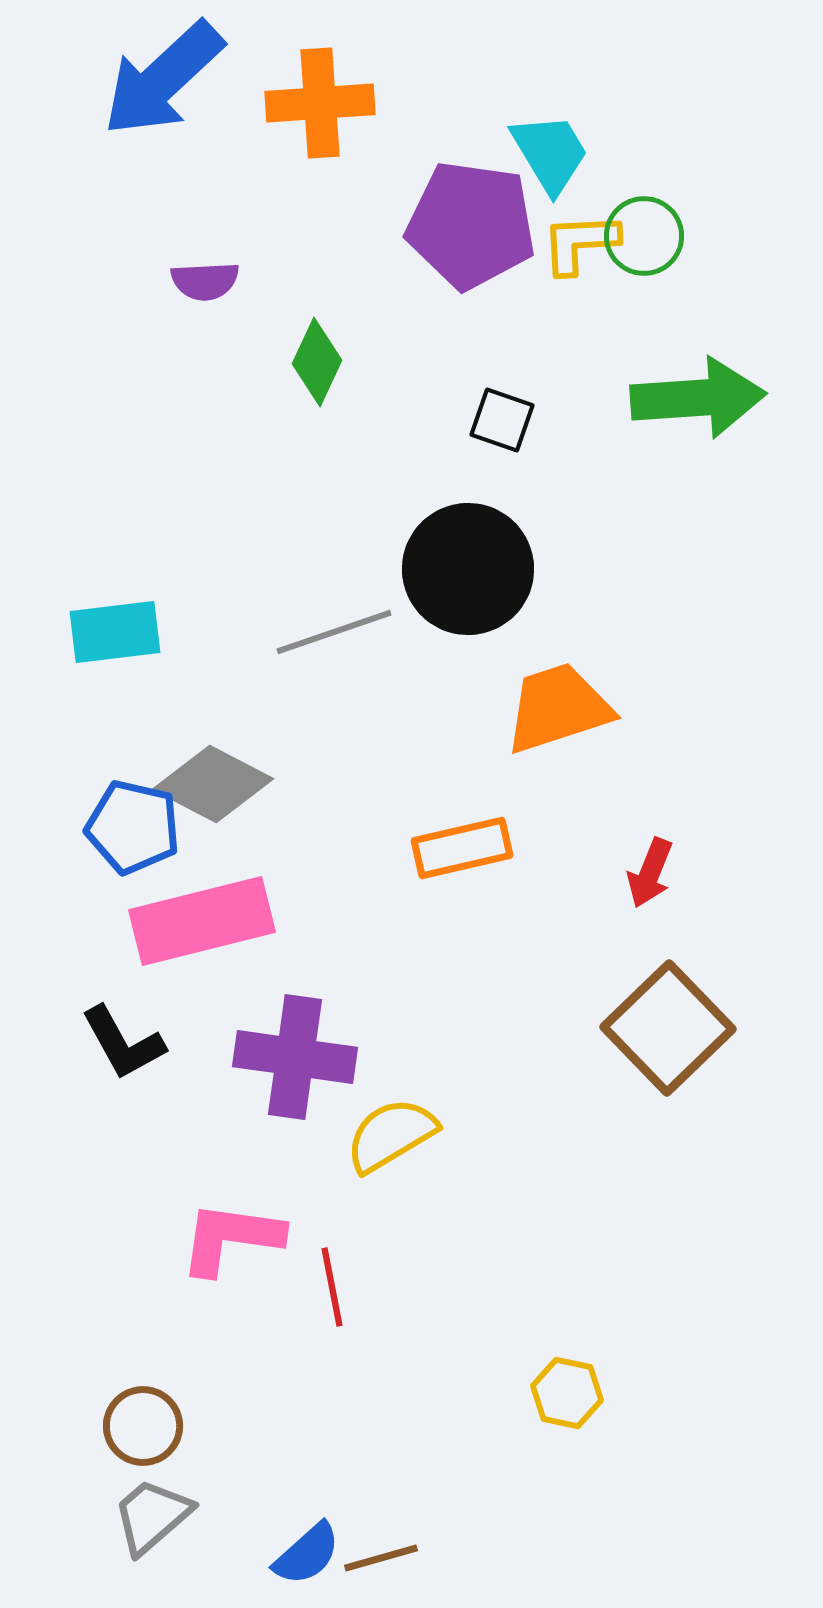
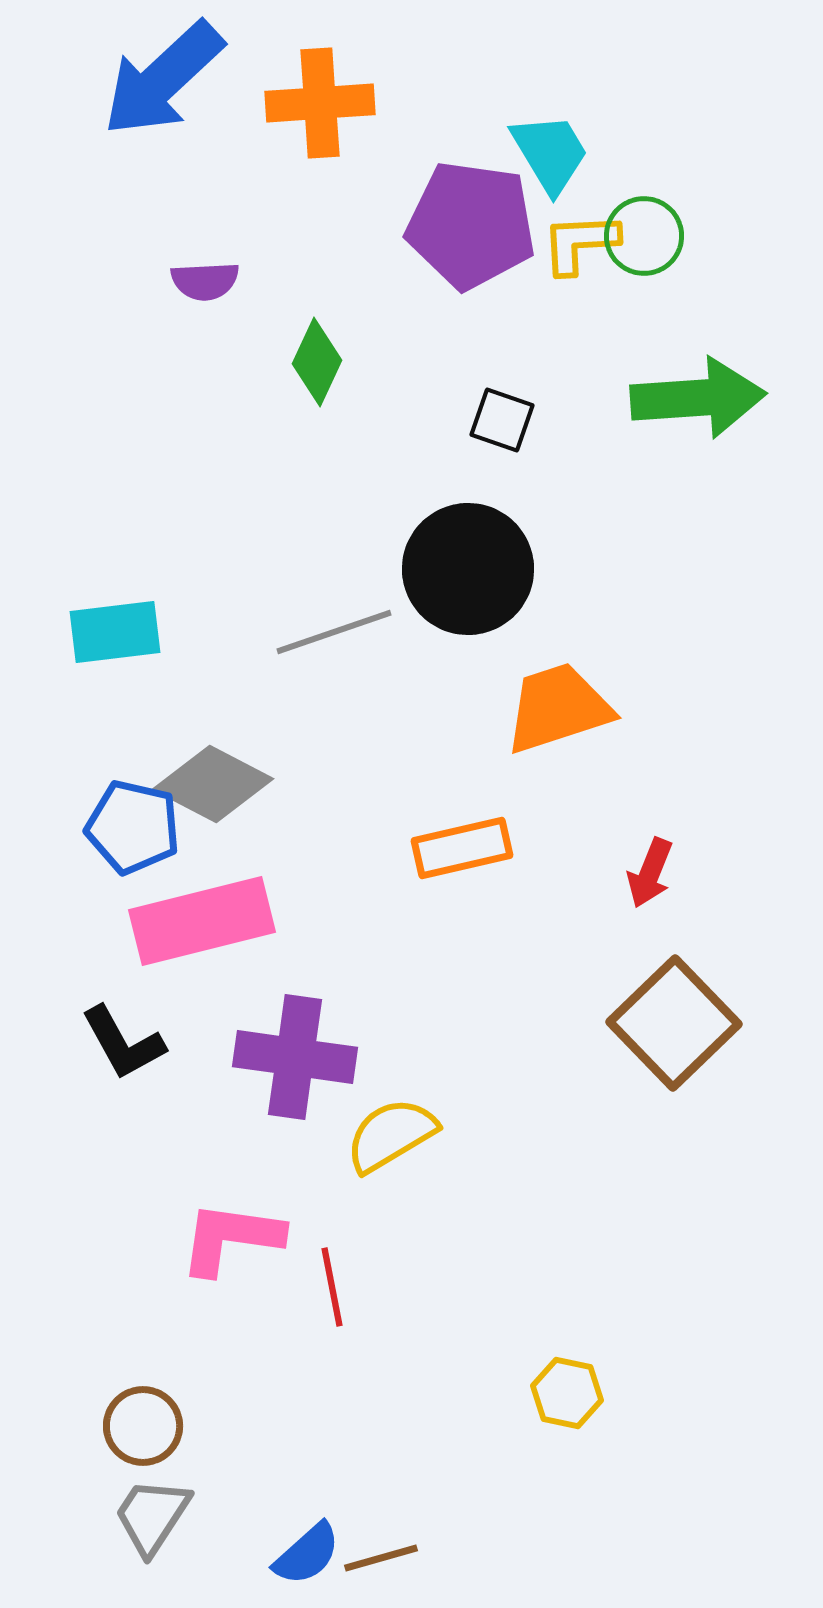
brown square: moved 6 px right, 5 px up
gray trapezoid: rotated 16 degrees counterclockwise
